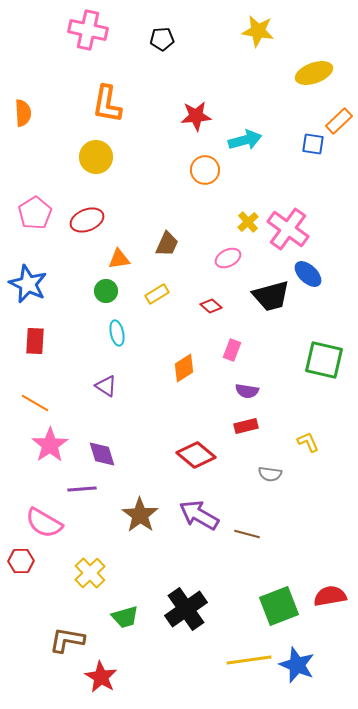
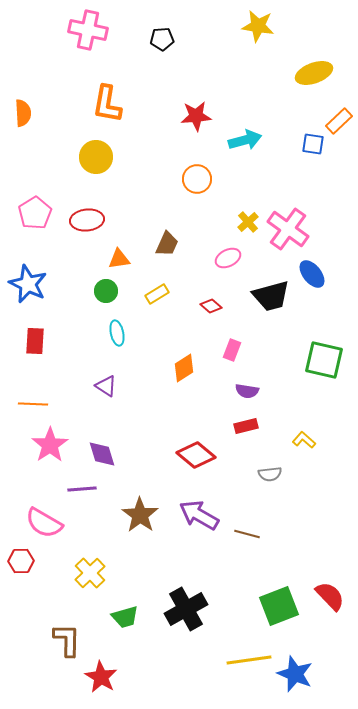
yellow star at (258, 31): moved 5 px up
orange circle at (205, 170): moved 8 px left, 9 px down
red ellipse at (87, 220): rotated 16 degrees clockwise
blue ellipse at (308, 274): moved 4 px right; rotated 8 degrees clockwise
orange line at (35, 403): moved 2 px left, 1 px down; rotated 28 degrees counterclockwise
yellow L-shape at (308, 442): moved 4 px left, 2 px up; rotated 25 degrees counterclockwise
gray semicircle at (270, 474): rotated 15 degrees counterclockwise
red semicircle at (330, 596): rotated 56 degrees clockwise
black cross at (186, 609): rotated 6 degrees clockwise
brown L-shape at (67, 640): rotated 81 degrees clockwise
blue star at (297, 665): moved 2 px left, 9 px down
